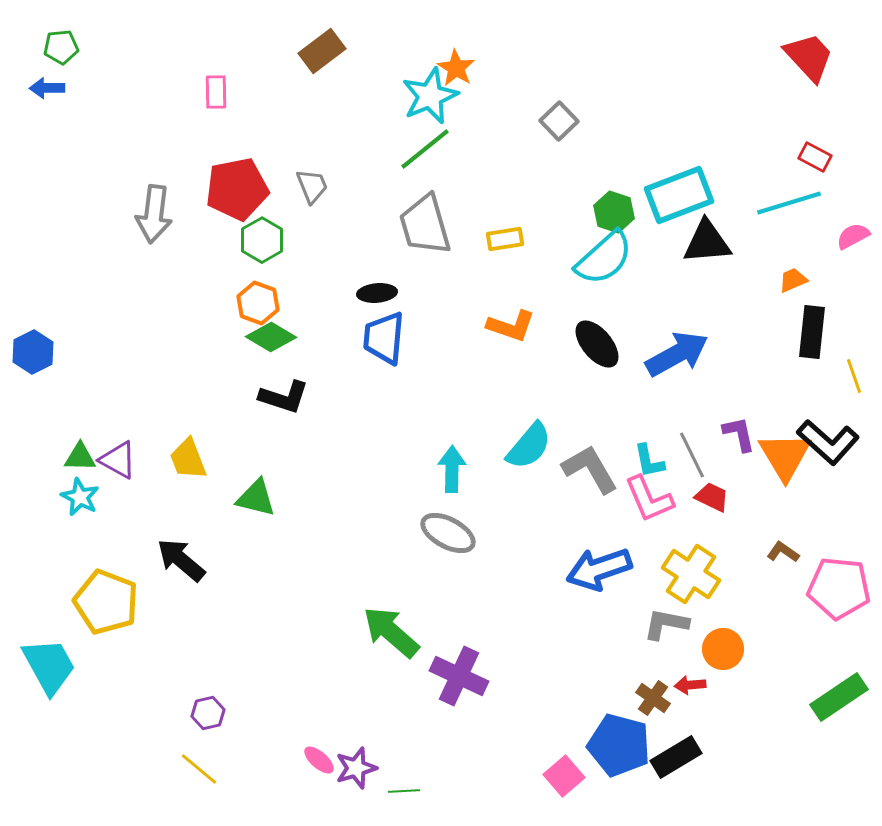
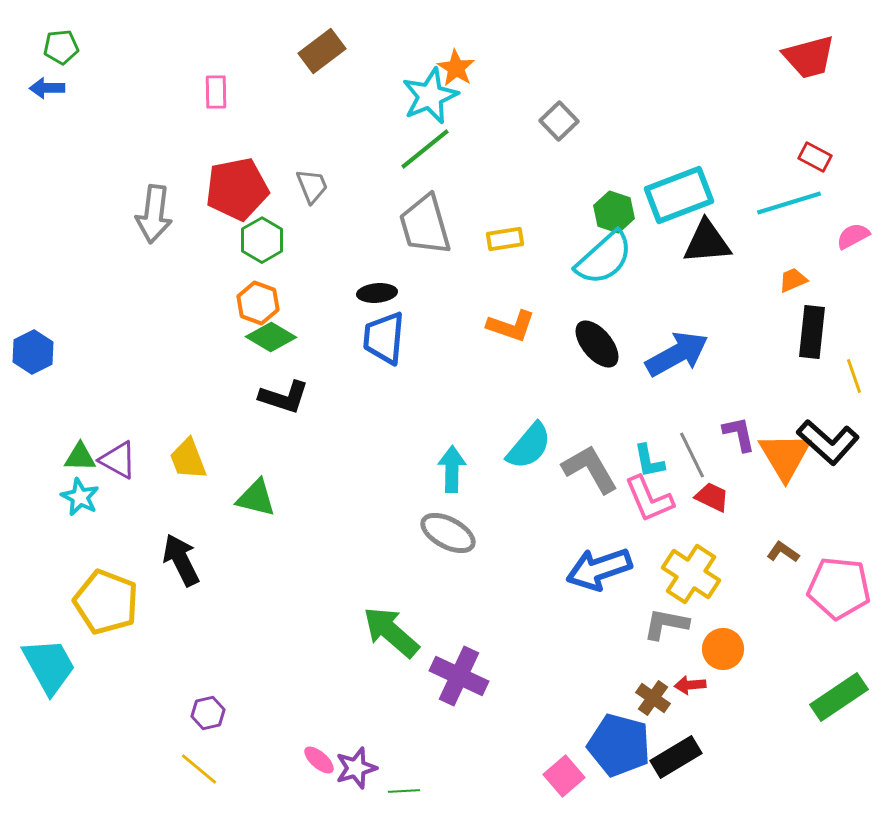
red trapezoid at (809, 57): rotated 118 degrees clockwise
black arrow at (181, 560): rotated 24 degrees clockwise
